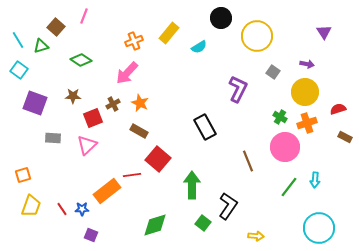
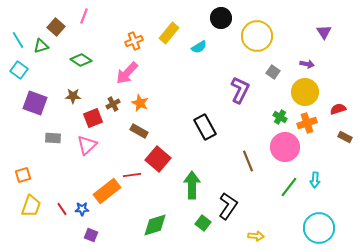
purple L-shape at (238, 89): moved 2 px right, 1 px down
